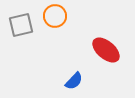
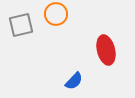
orange circle: moved 1 px right, 2 px up
red ellipse: rotated 36 degrees clockwise
